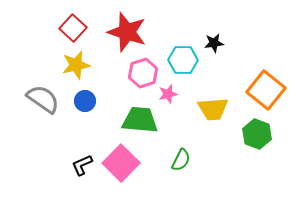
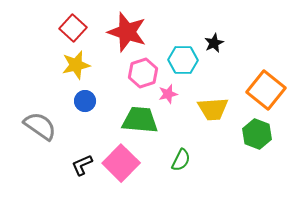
black star: rotated 18 degrees counterclockwise
gray semicircle: moved 3 px left, 27 px down
